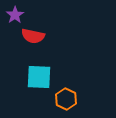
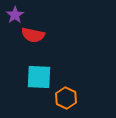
red semicircle: moved 1 px up
orange hexagon: moved 1 px up
